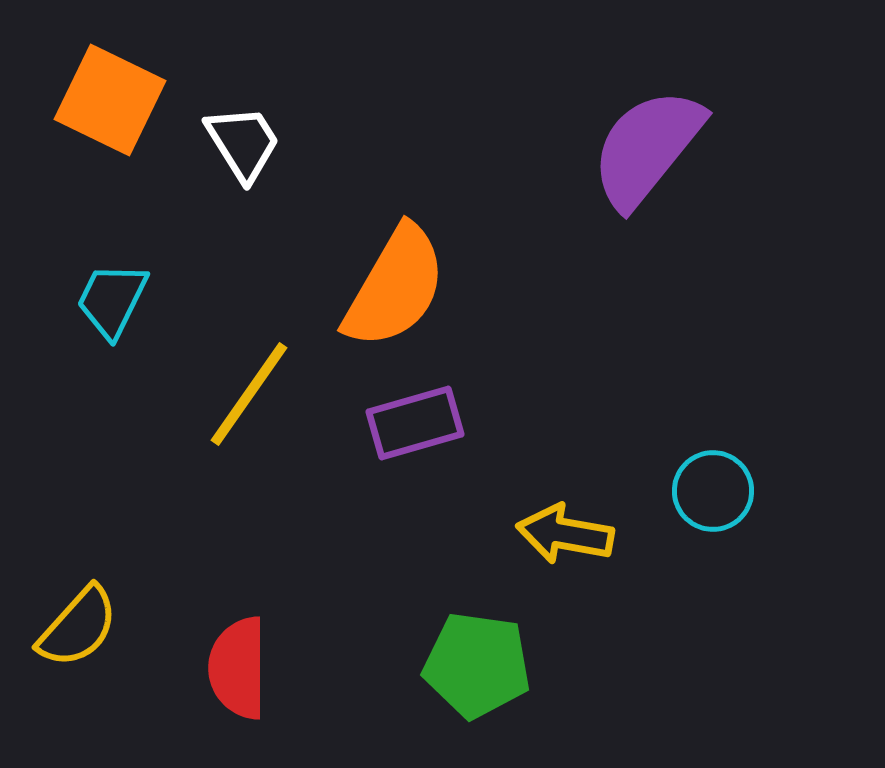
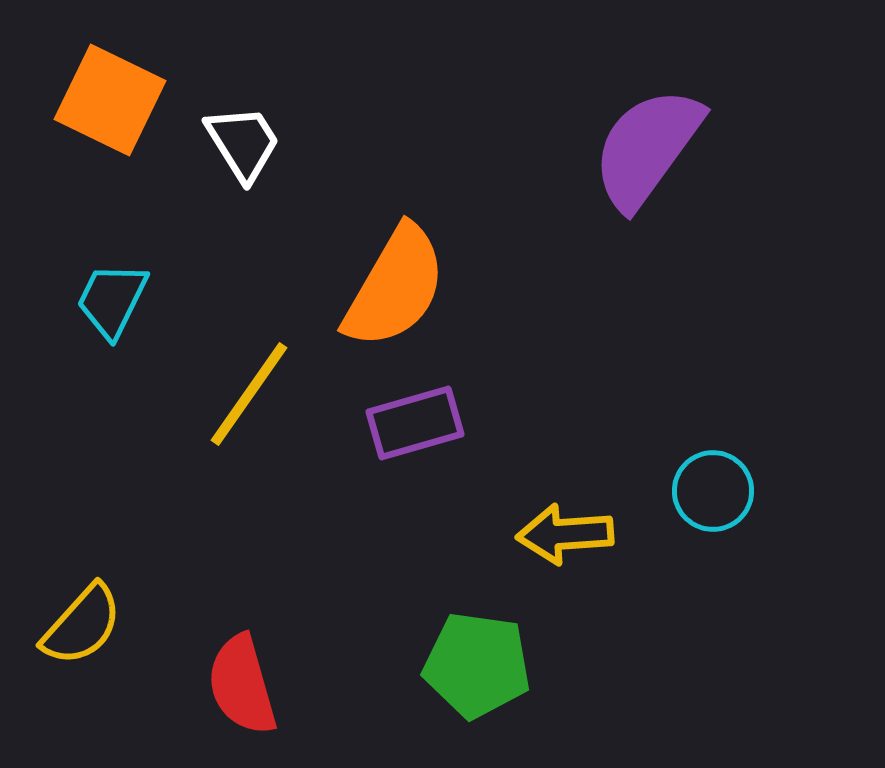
purple semicircle: rotated 3 degrees counterclockwise
yellow arrow: rotated 14 degrees counterclockwise
yellow semicircle: moved 4 px right, 2 px up
red semicircle: moved 4 px right, 17 px down; rotated 16 degrees counterclockwise
